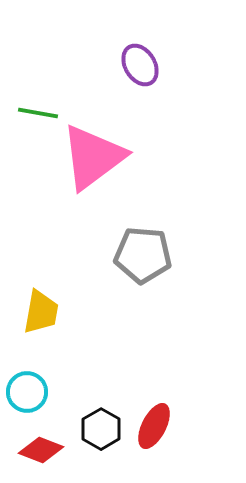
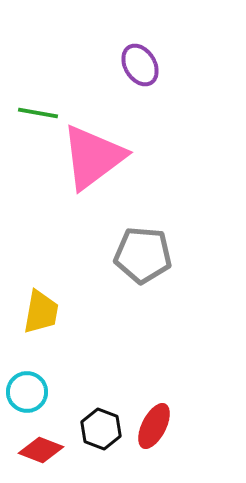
black hexagon: rotated 9 degrees counterclockwise
